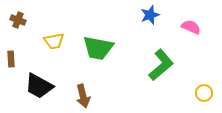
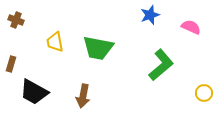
brown cross: moved 2 px left
yellow trapezoid: moved 1 px right, 1 px down; rotated 90 degrees clockwise
brown rectangle: moved 5 px down; rotated 21 degrees clockwise
black trapezoid: moved 5 px left, 6 px down
brown arrow: rotated 25 degrees clockwise
